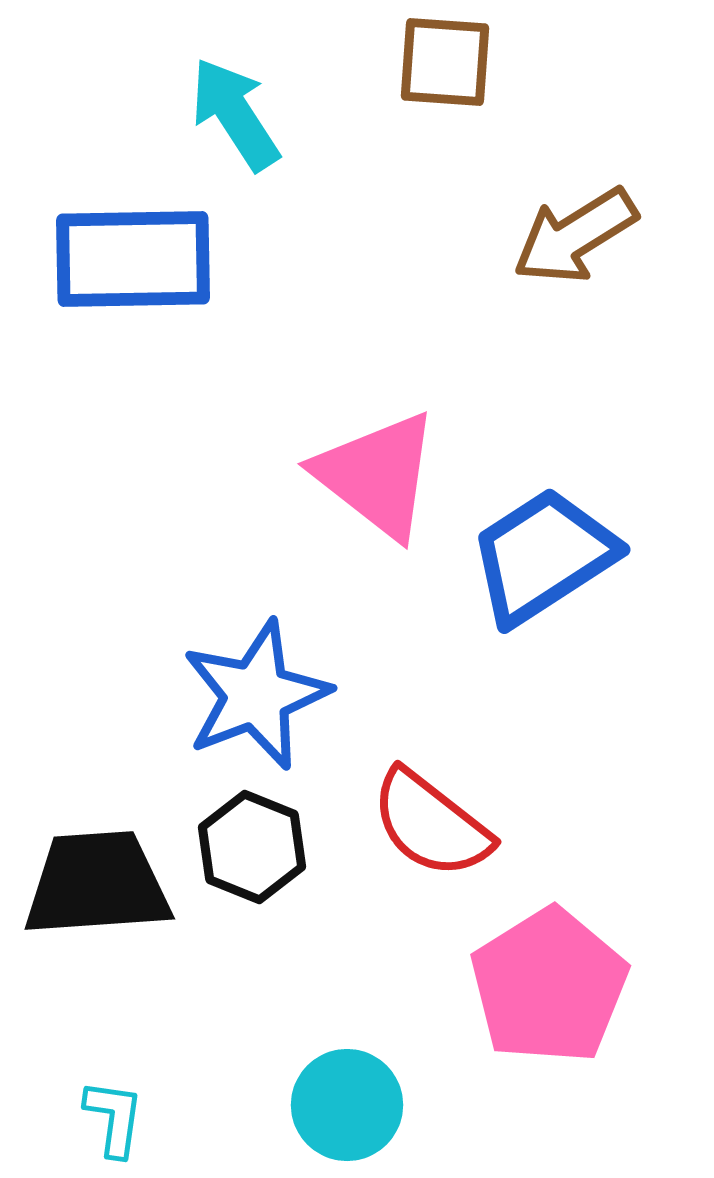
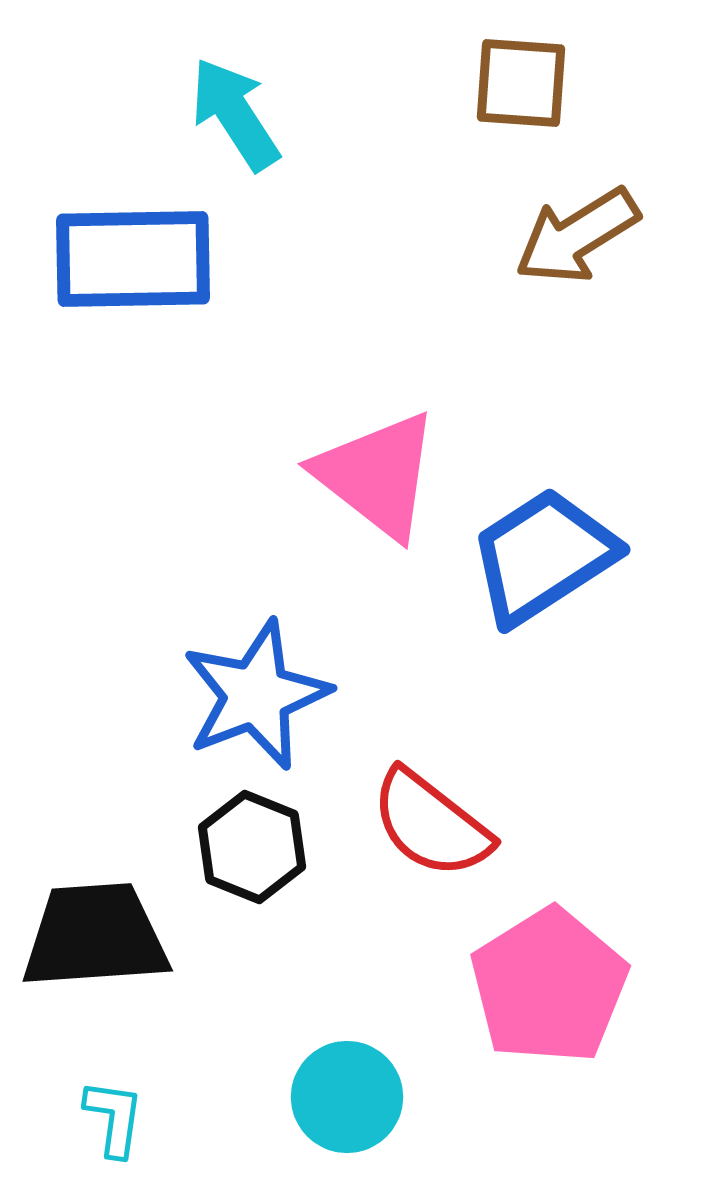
brown square: moved 76 px right, 21 px down
brown arrow: moved 2 px right
black trapezoid: moved 2 px left, 52 px down
cyan circle: moved 8 px up
